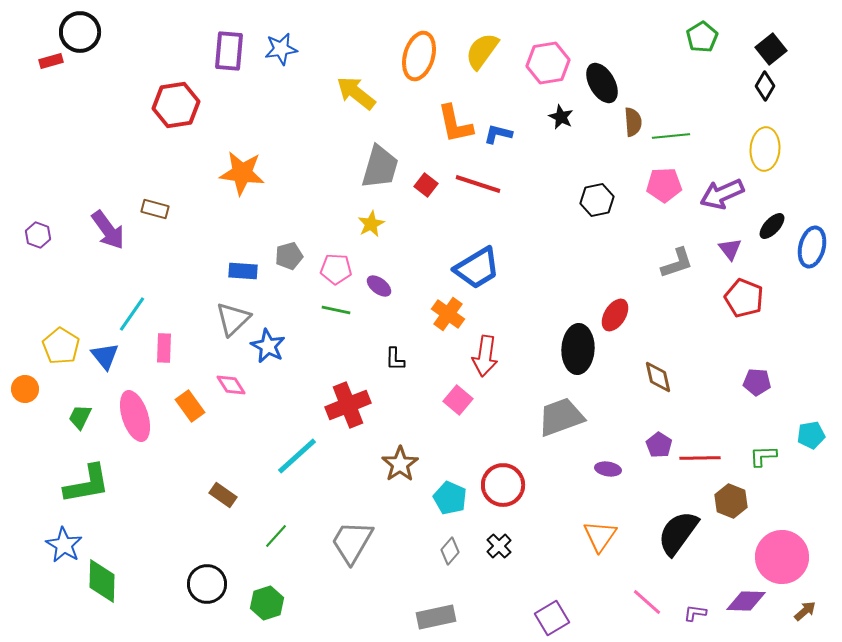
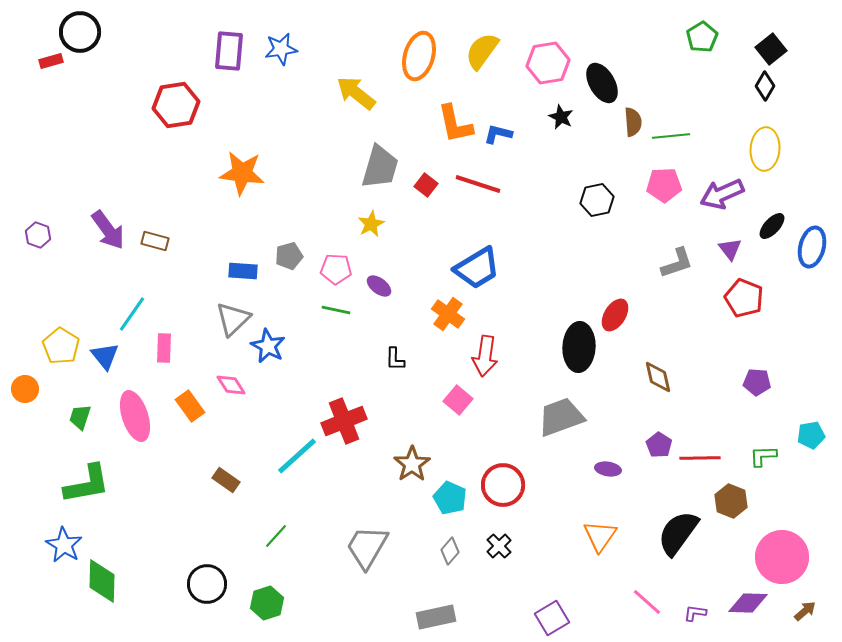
brown rectangle at (155, 209): moved 32 px down
black ellipse at (578, 349): moved 1 px right, 2 px up
red cross at (348, 405): moved 4 px left, 16 px down
green trapezoid at (80, 417): rotated 8 degrees counterclockwise
brown star at (400, 464): moved 12 px right
brown rectangle at (223, 495): moved 3 px right, 15 px up
gray trapezoid at (352, 542): moved 15 px right, 5 px down
purple diamond at (746, 601): moved 2 px right, 2 px down
